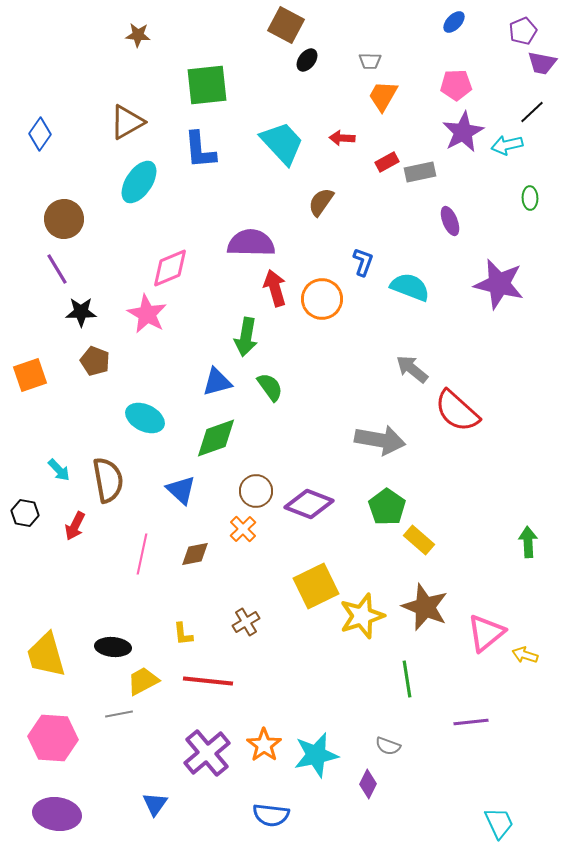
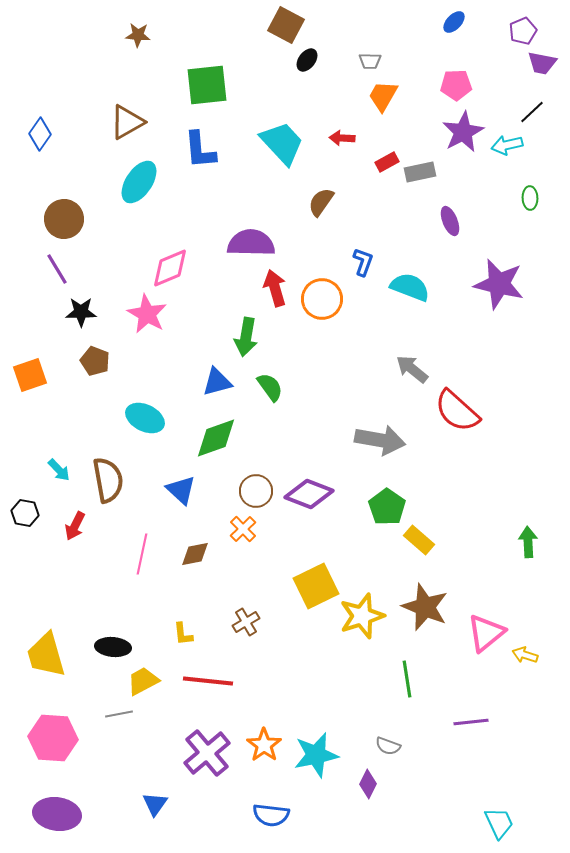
purple diamond at (309, 504): moved 10 px up
